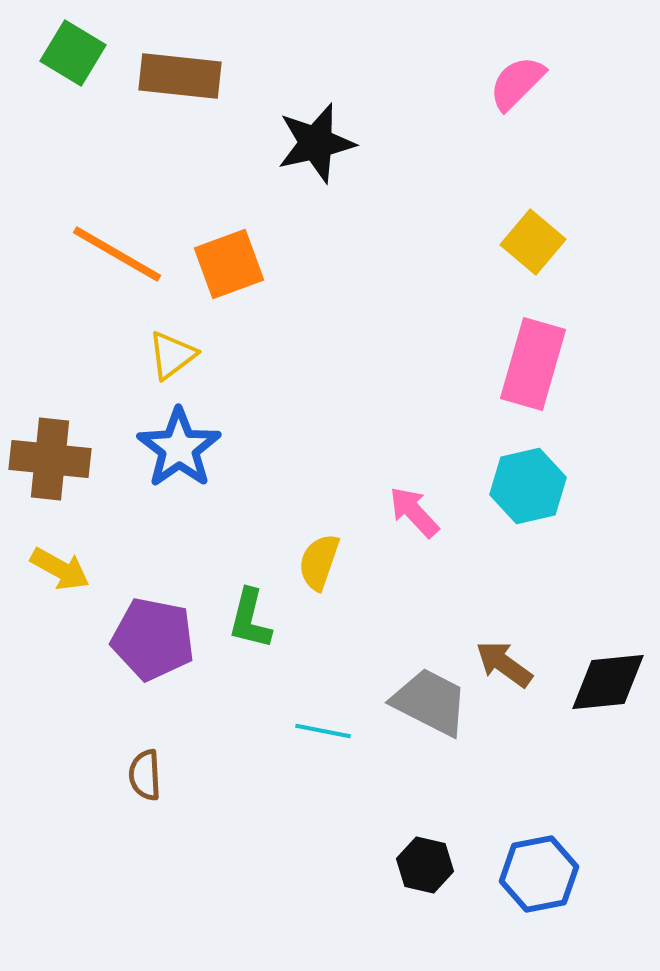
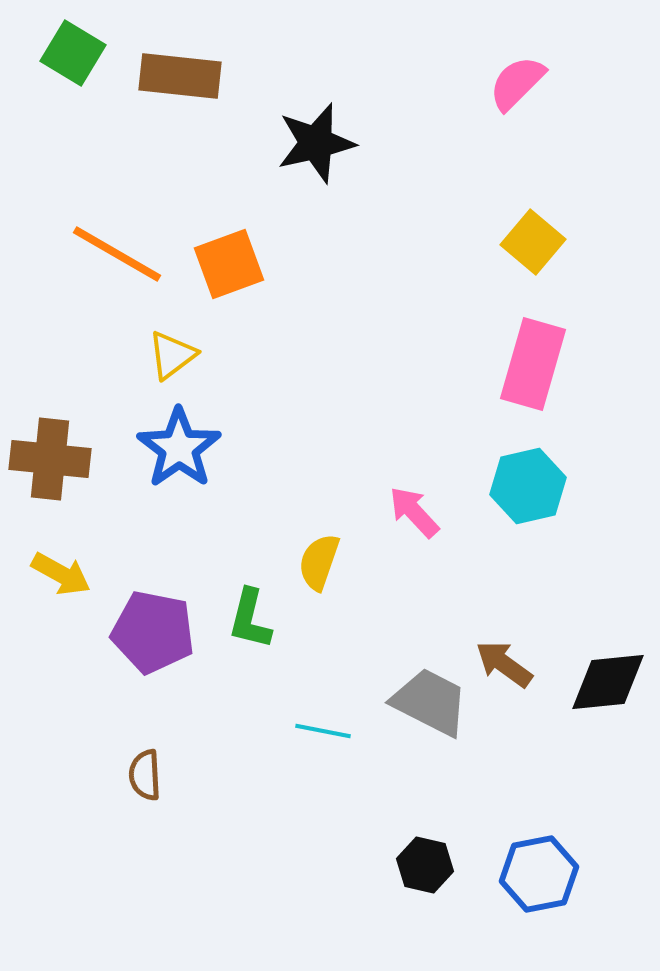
yellow arrow: moved 1 px right, 5 px down
purple pentagon: moved 7 px up
